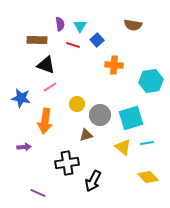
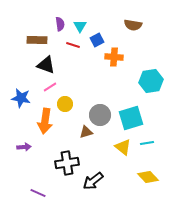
blue square: rotated 16 degrees clockwise
orange cross: moved 8 px up
yellow circle: moved 12 px left
brown triangle: moved 3 px up
black arrow: rotated 25 degrees clockwise
